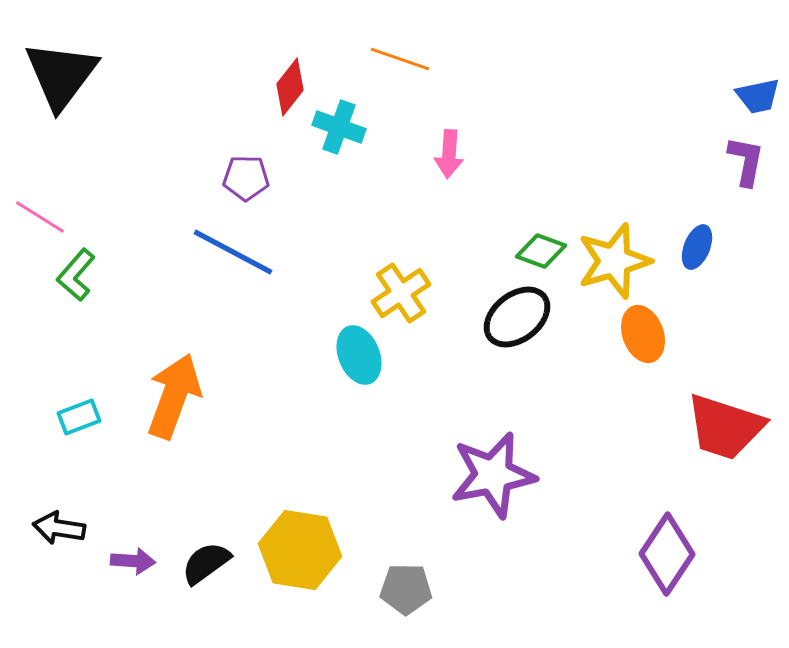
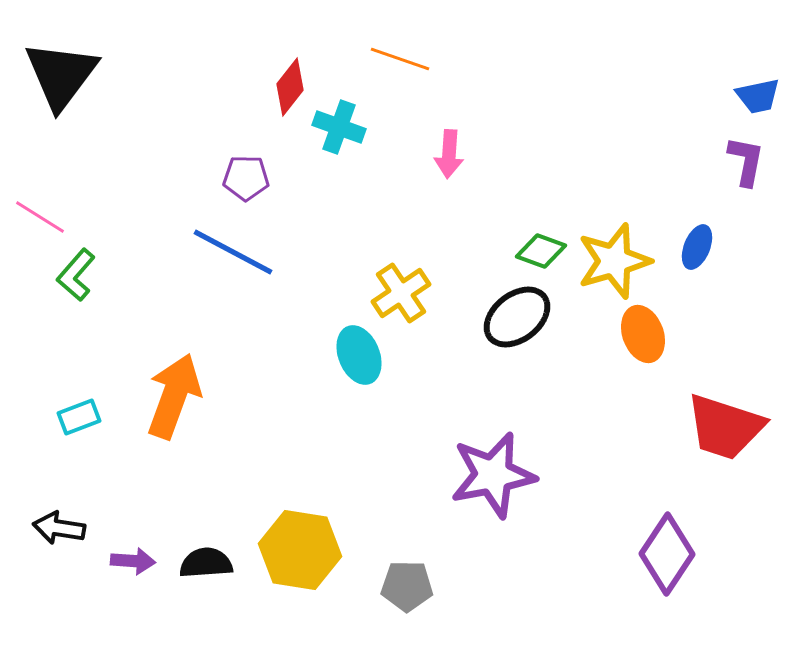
black semicircle: rotated 32 degrees clockwise
gray pentagon: moved 1 px right, 3 px up
